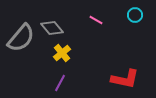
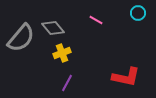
cyan circle: moved 3 px right, 2 px up
gray diamond: moved 1 px right
yellow cross: rotated 18 degrees clockwise
red L-shape: moved 1 px right, 2 px up
purple line: moved 7 px right
